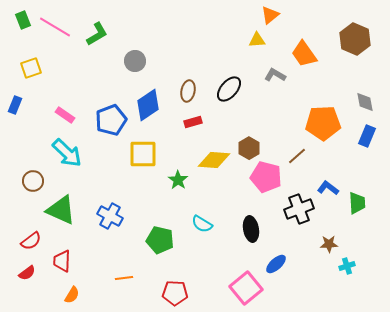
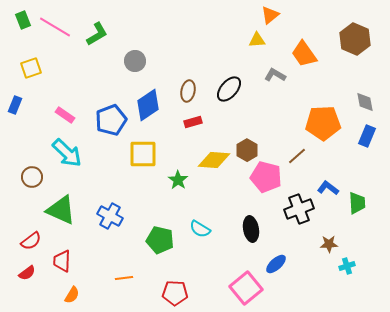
brown hexagon at (249, 148): moved 2 px left, 2 px down
brown circle at (33, 181): moved 1 px left, 4 px up
cyan semicircle at (202, 224): moved 2 px left, 5 px down
